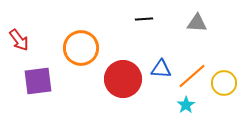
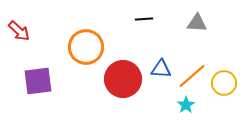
red arrow: moved 9 px up; rotated 10 degrees counterclockwise
orange circle: moved 5 px right, 1 px up
